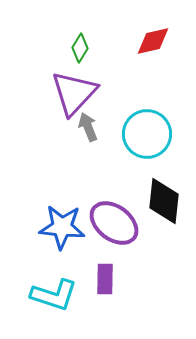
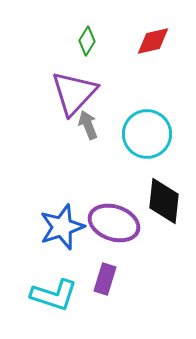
green diamond: moved 7 px right, 7 px up
gray arrow: moved 2 px up
purple ellipse: rotated 18 degrees counterclockwise
blue star: rotated 24 degrees counterclockwise
purple rectangle: rotated 16 degrees clockwise
